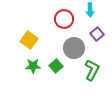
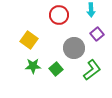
cyan arrow: moved 1 px right
red circle: moved 5 px left, 4 px up
green square: moved 3 px down
green L-shape: rotated 25 degrees clockwise
